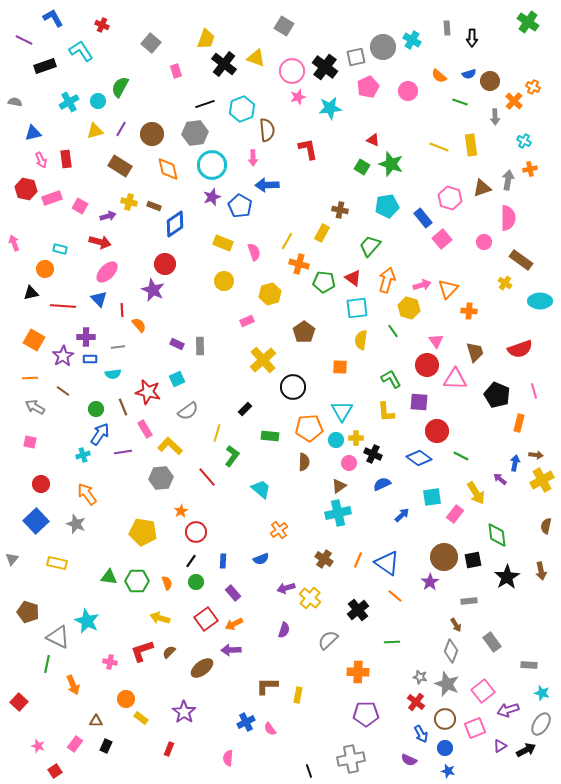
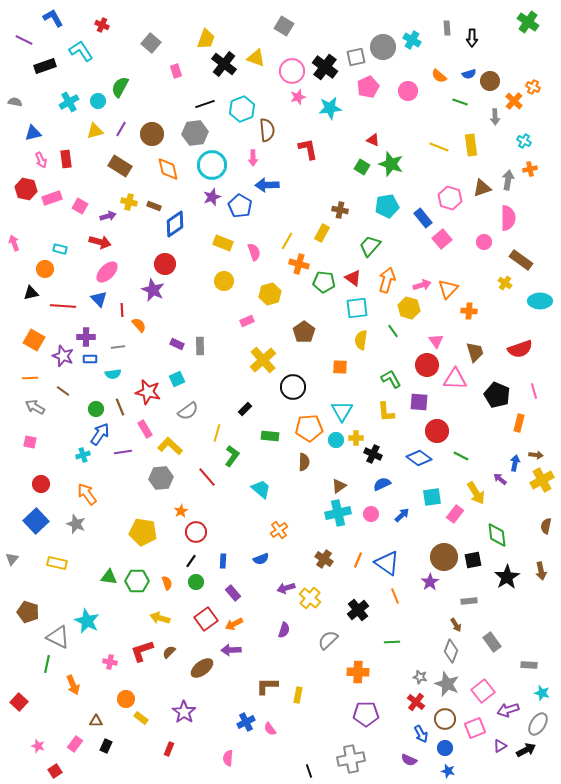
purple star at (63, 356): rotated 20 degrees counterclockwise
brown line at (123, 407): moved 3 px left
pink circle at (349, 463): moved 22 px right, 51 px down
orange line at (395, 596): rotated 28 degrees clockwise
gray ellipse at (541, 724): moved 3 px left
